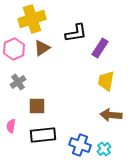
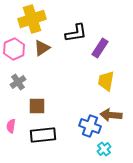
blue cross: moved 10 px right, 19 px up
